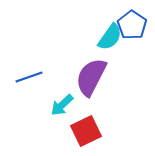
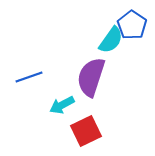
cyan semicircle: moved 1 px right, 3 px down
purple semicircle: rotated 9 degrees counterclockwise
cyan arrow: rotated 15 degrees clockwise
